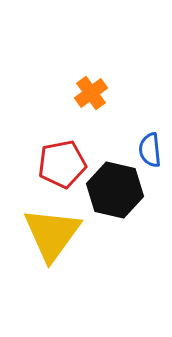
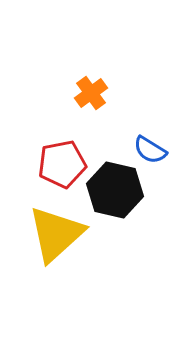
blue semicircle: rotated 52 degrees counterclockwise
yellow triangle: moved 4 px right; rotated 12 degrees clockwise
